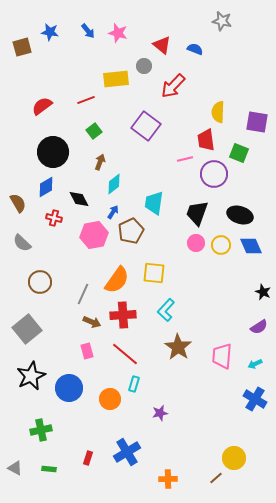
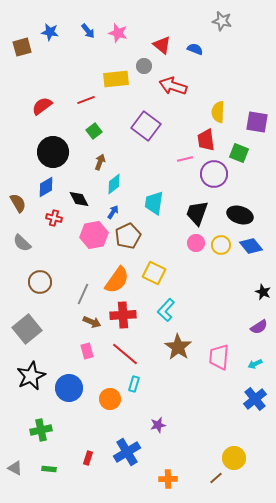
red arrow at (173, 86): rotated 64 degrees clockwise
brown pentagon at (131, 231): moved 3 px left, 5 px down
blue diamond at (251, 246): rotated 15 degrees counterclockwise
yellow square at (154, 273): rotated 20 degrees clockwise
pink trapezoid at (222, 356): moved 3 px left, 1 px down
blue cross at (255, 399): rotated 20 degrees clockwise
purple star at (160, 413): moved 2 px left, 12 px down
